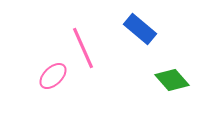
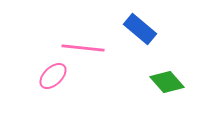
pink line: rotated 60 degrees counterclockwise
green diamond: moved 5 px left, 2 px down
